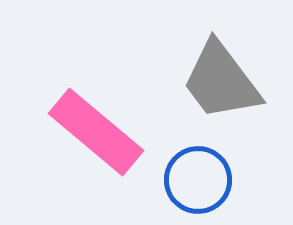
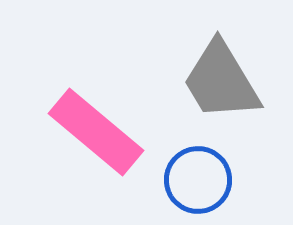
gray trapezoid: rotated 6 degrees clockwise
